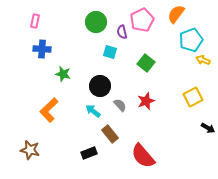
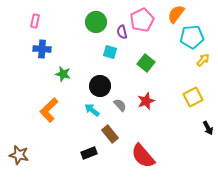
cyan pentagon: moved 1 px right, 3 px up; rotated 15 degrees clockwise
yellow arrow: rotated 112 degrees clockwise
cyan arrow: moved 1 px left, 1 px up
black arrow: rotated 32 degrees clockwise
brown star: moved 11 px left, 5 px down
